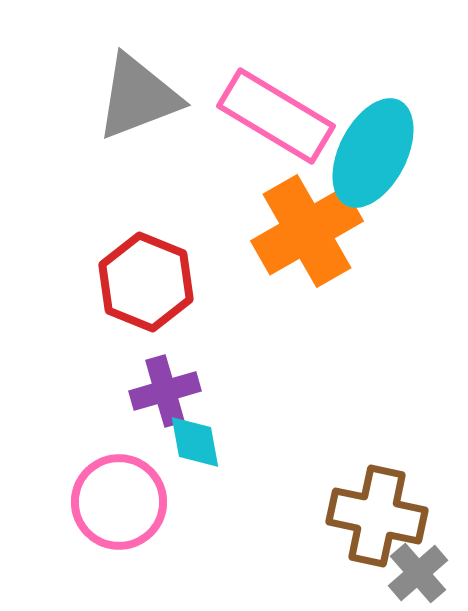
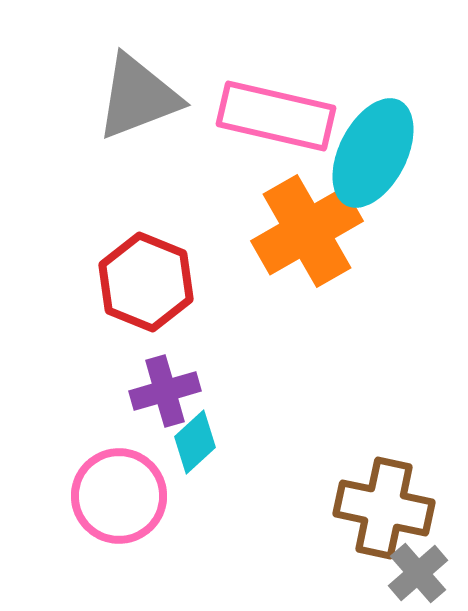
pink rectangle: rotated 18 degrees counterclockwise
cyan diamond: rotated 58 degrees clockwise
pink circle: moved 6 px up
brown cross: moved 7 px right, 8 px up
